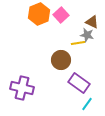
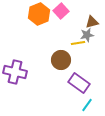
pink square: moved 4 px up
brown triangle: rotated 40 degrees counterclockwise
gray star: rotated 24 degrees counterclockwise
purple cross: moved 7 px left, 16 px up
cyan line: moved 1 px down
